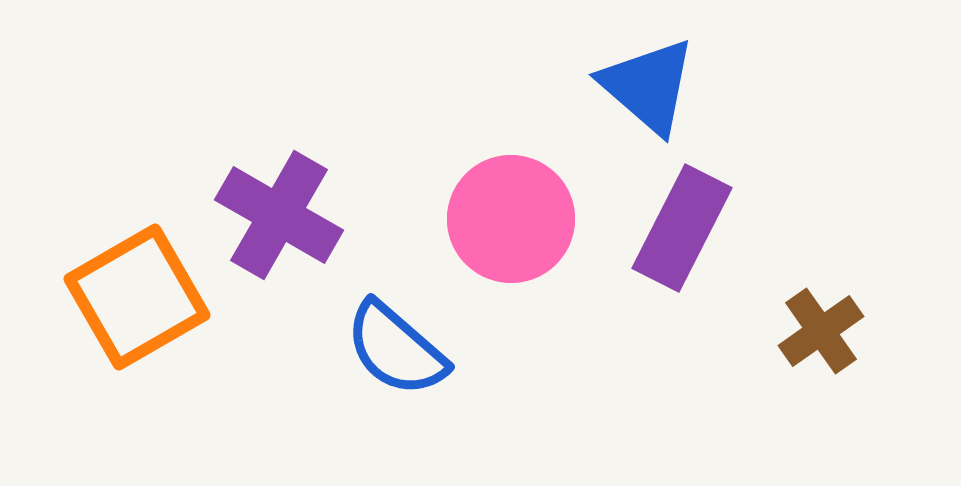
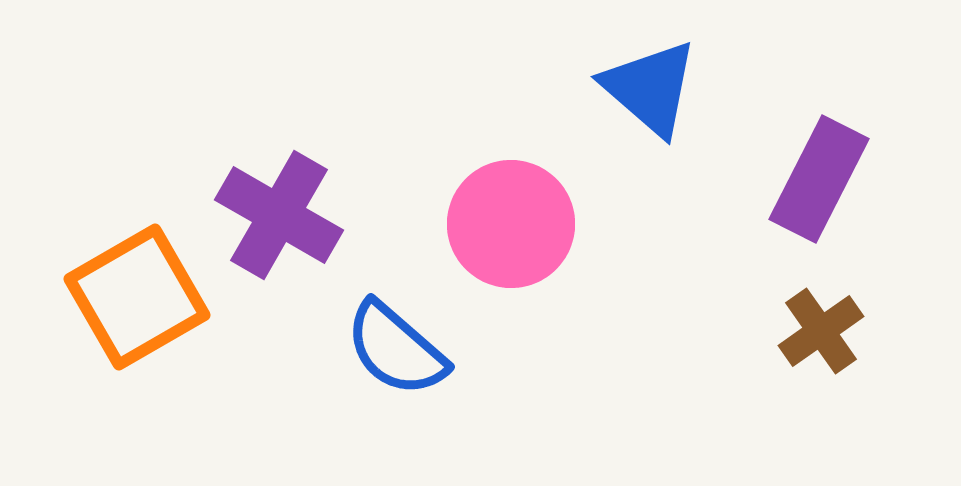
blue triangle: moved 2 px right, 2 px down
pink circle: moved 5 px down
purple rectangle: moved 137 px right, 49 px up
